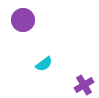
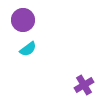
cyan semicircle: moved 16 px left, 15 px up
